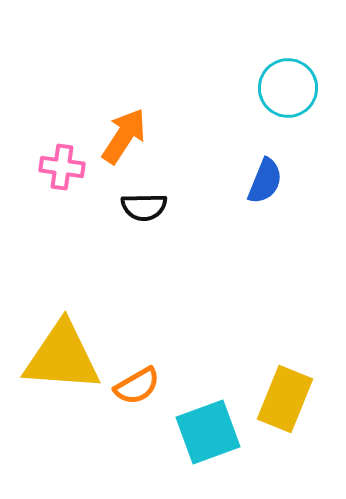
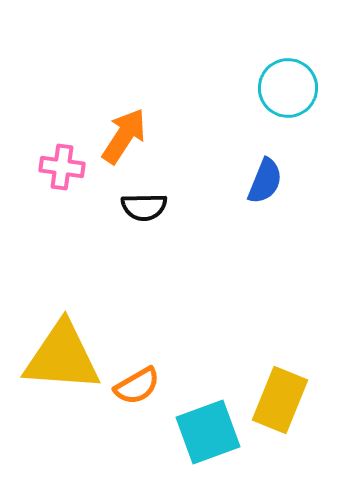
yellow rectangle: moved 5 px left, 1 px down
